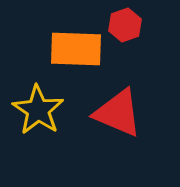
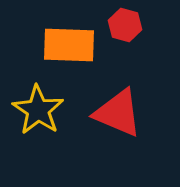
red hexagon: rotated 24 degrees counterclockwise
orange rectangle: moved 7 px left, 4 px up
